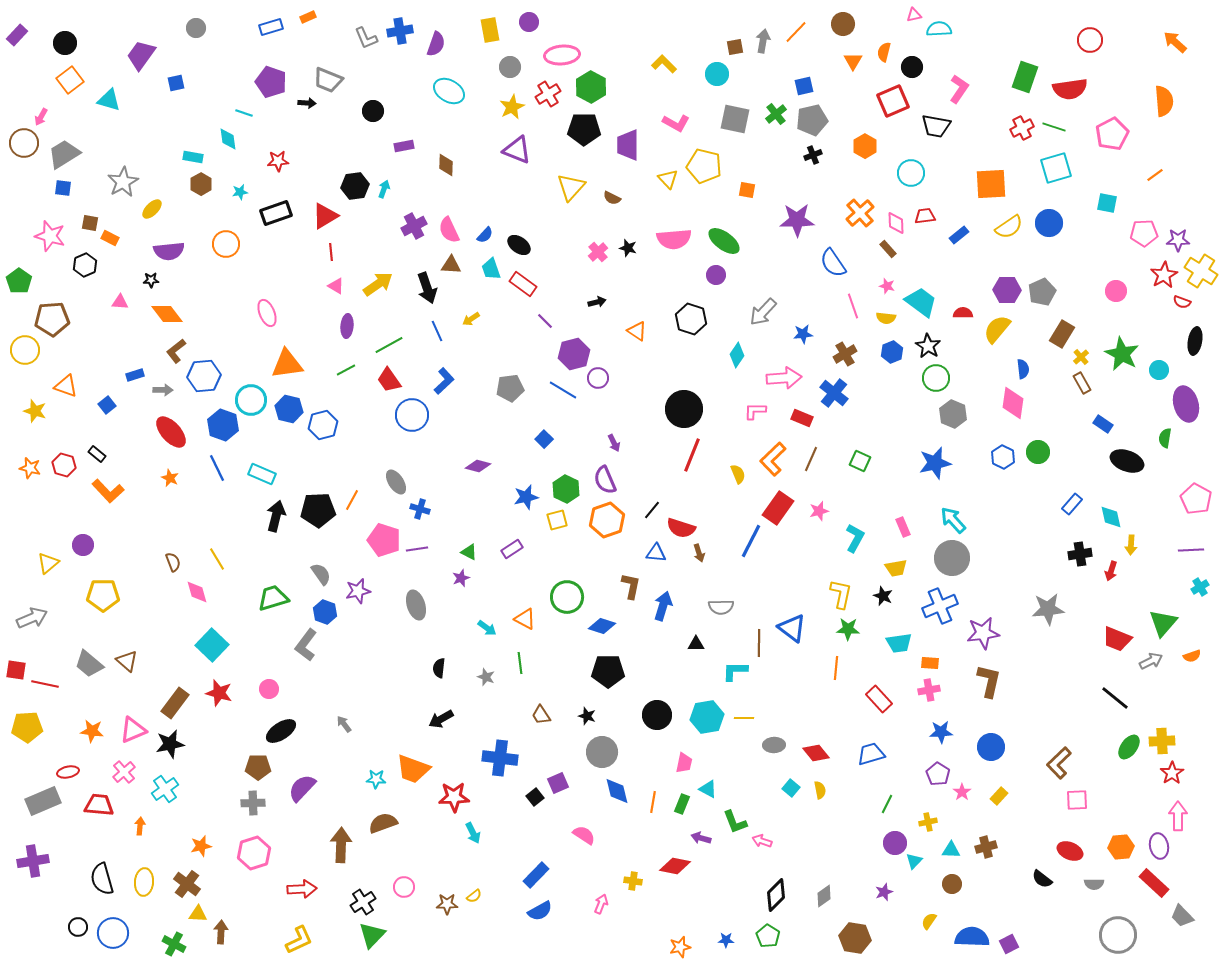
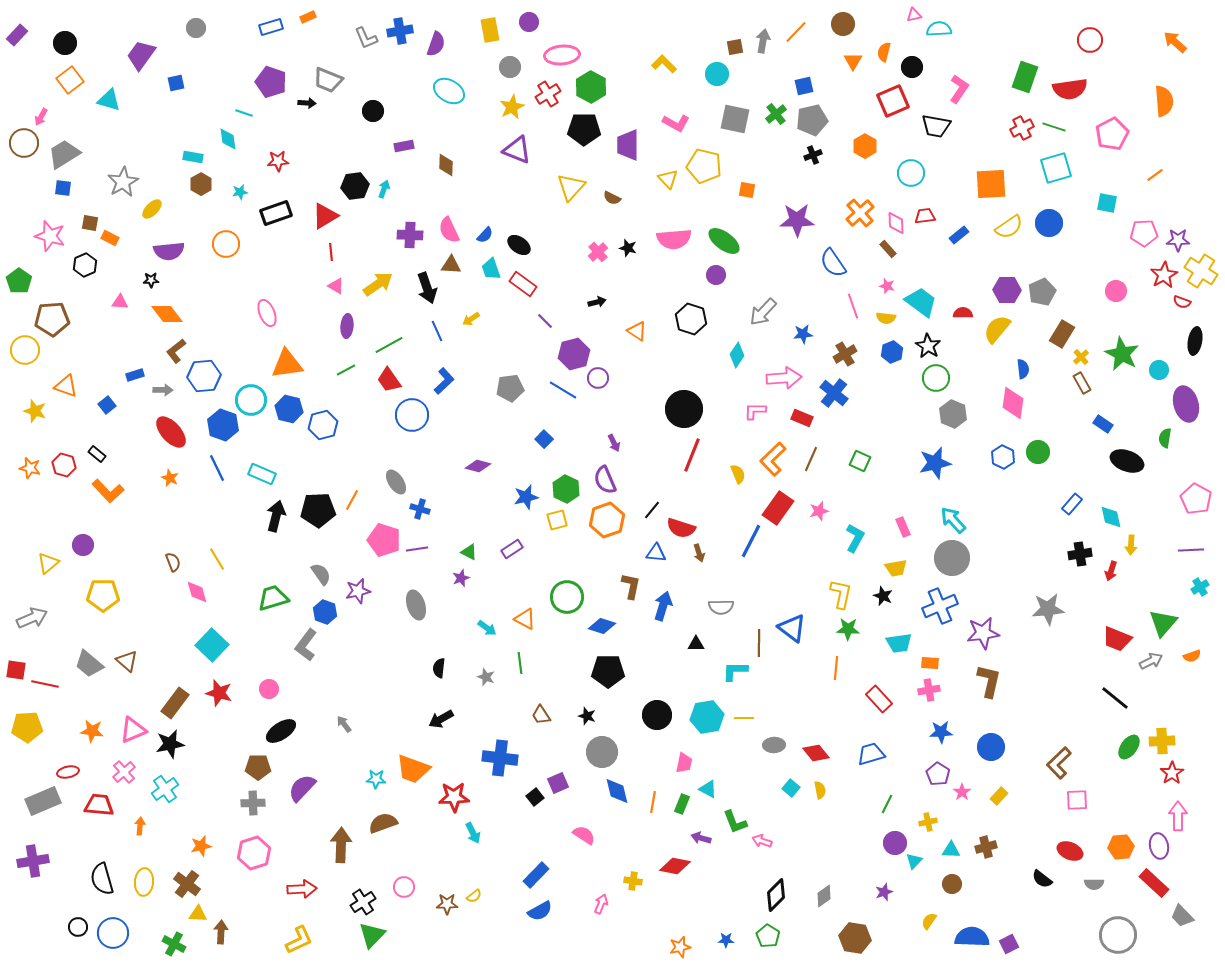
purple cross at (414, 226): moved 4 px left, 9 px down; rotated 30 degrees clockwise
